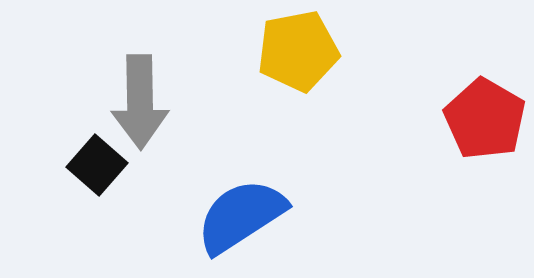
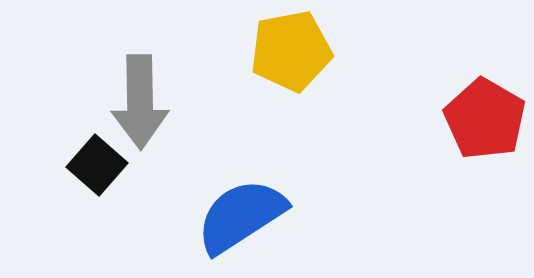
yellow pentagon: moved 7 px left
